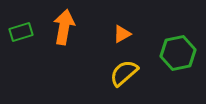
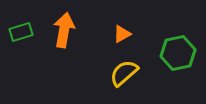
orange arrow: moved 3 px down
